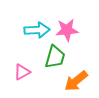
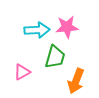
pink star: moved 3 px up
orange arrow: rotated 30 degrees counterclockwise
